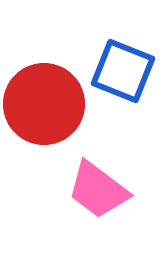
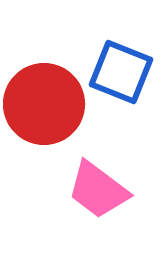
blue square: moved 2 px left, 1 px down
